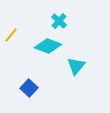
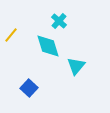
cyan diamond: rotated 52 degrees clockwise
